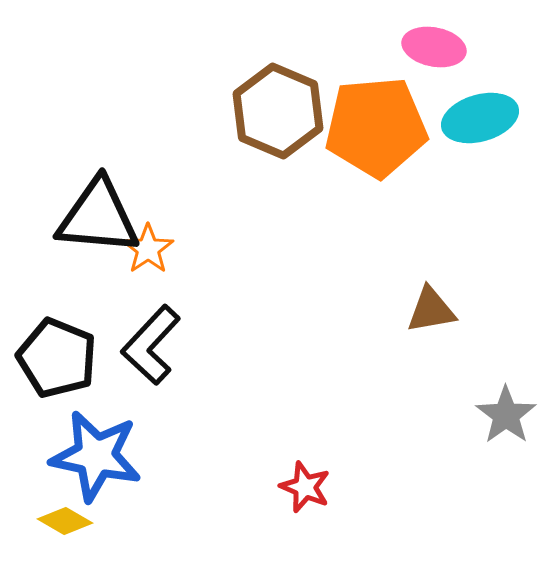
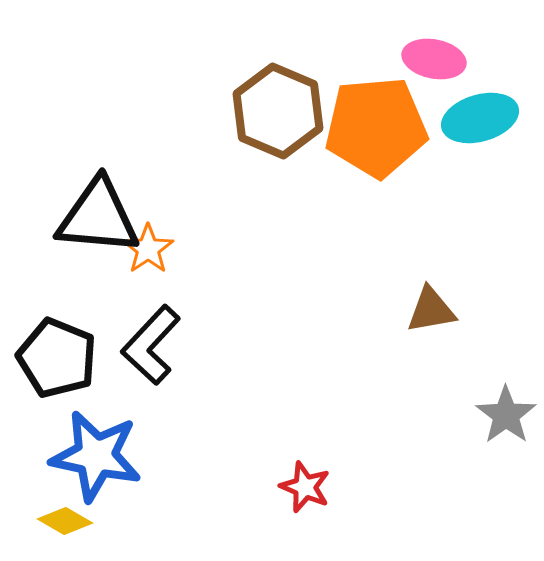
pink ellipse: moved 12 px down
